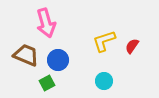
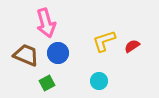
red semicircle: rotated 21 degrees clockwise
blue circle: moved 7 px up
cyan circle: moved 5 px left
